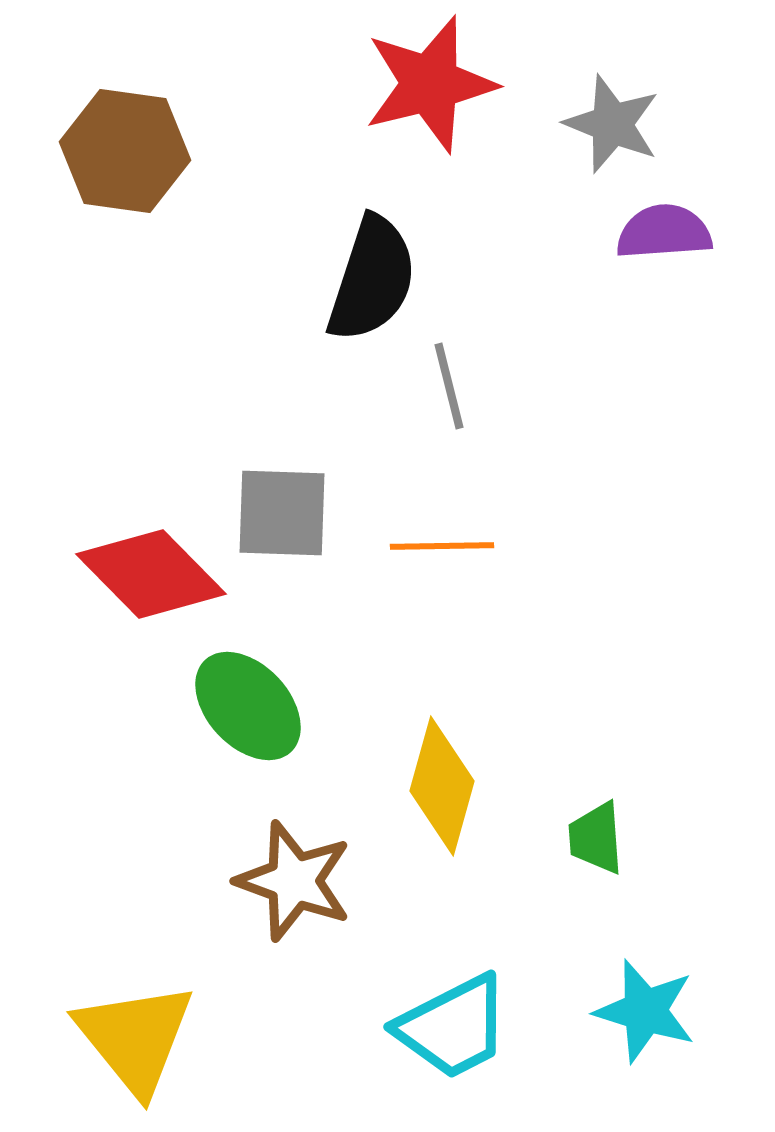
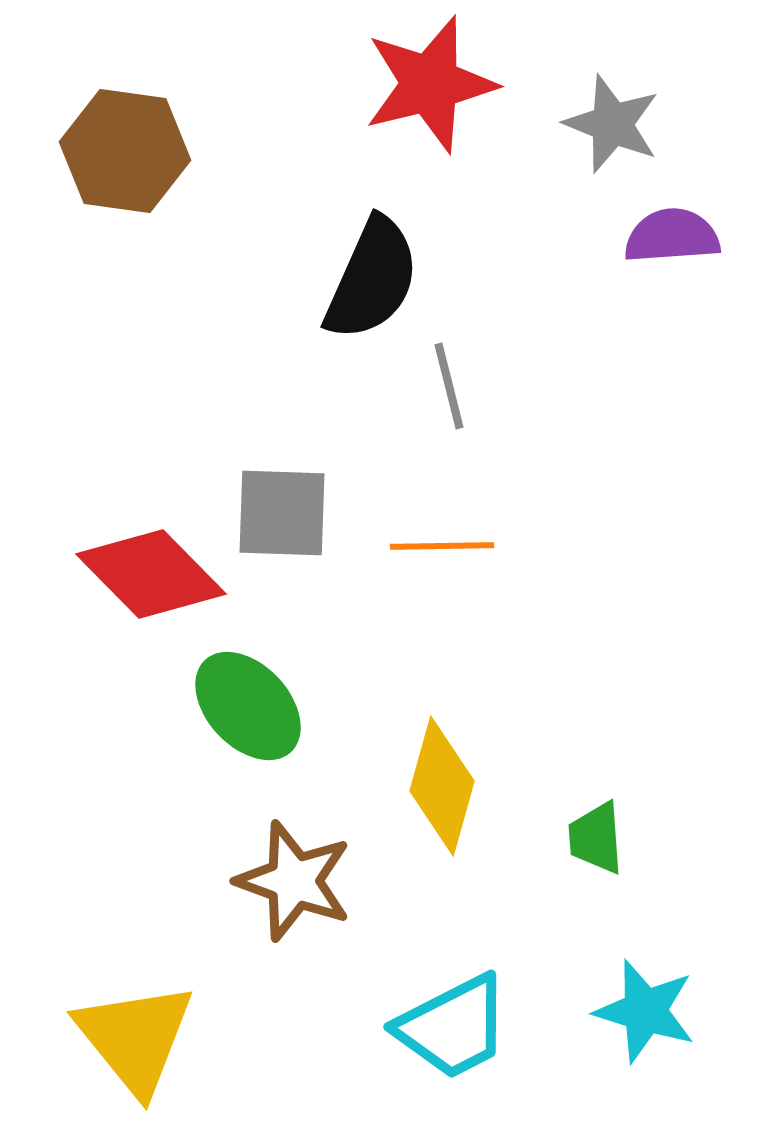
purple semicircle: moved 8 px right, 4 px down
black semicircle: rotated 6 degrees clockwise
